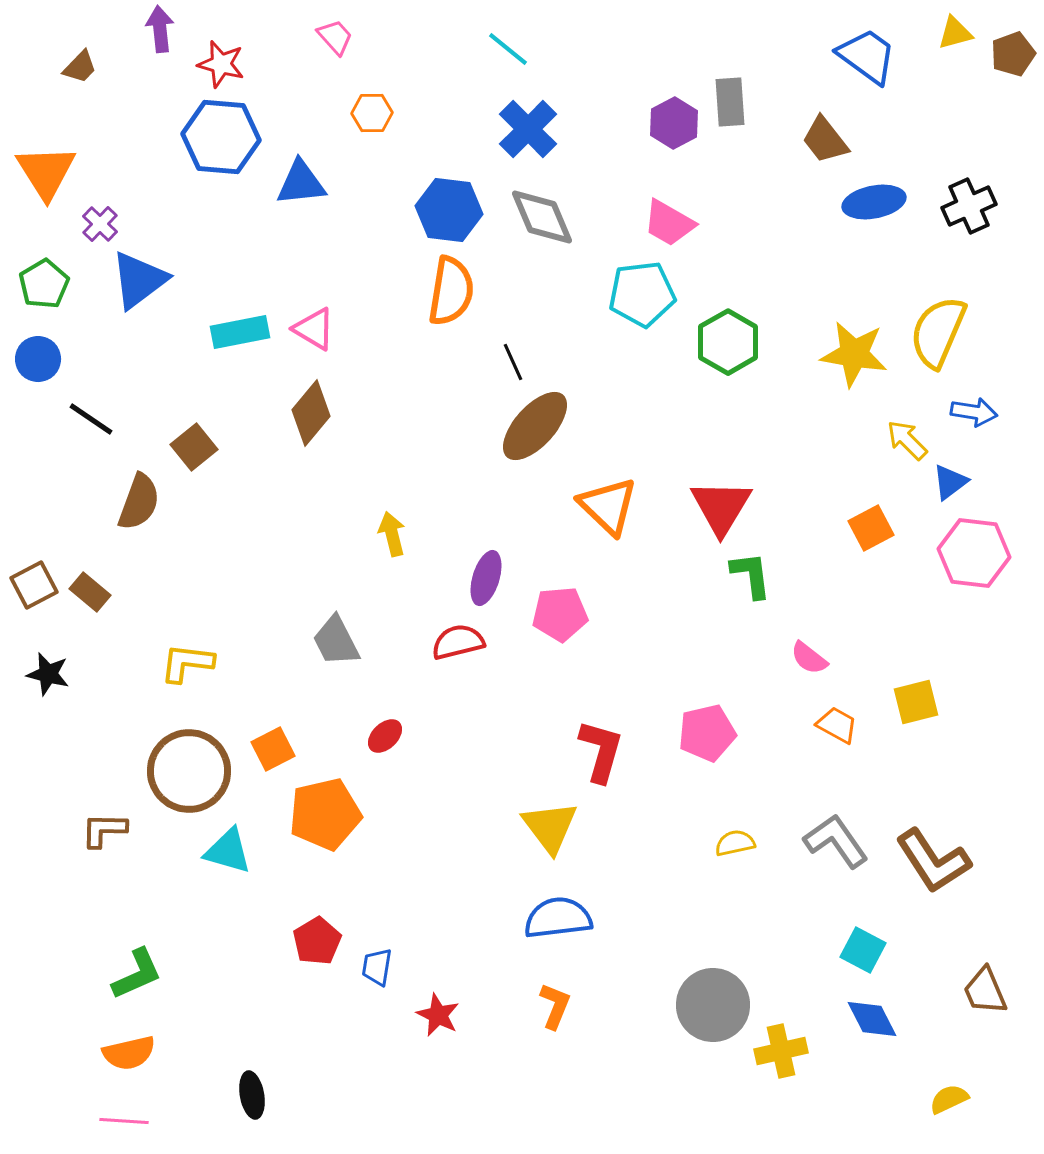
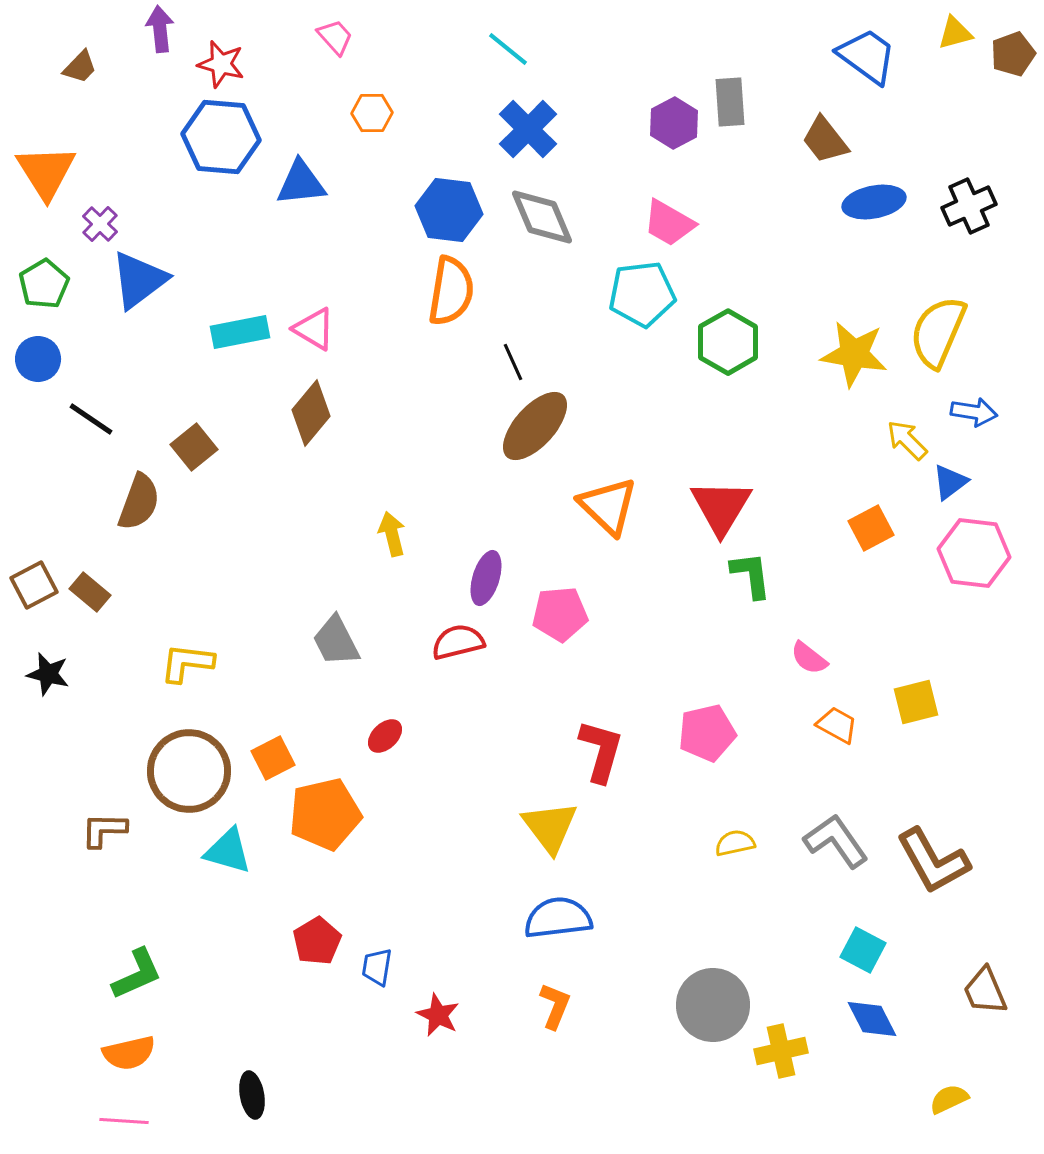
orange square at (273, 749): moved 9 px down
brown L-shape at (933, 861): rotated 4 degrees clockwise
